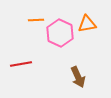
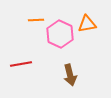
pink hexagon: moved 1 px down
brown arrow: moved 8 px left, 2 px up; rotated 10 degrees clockwise
